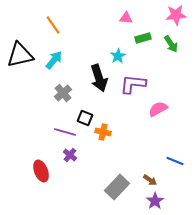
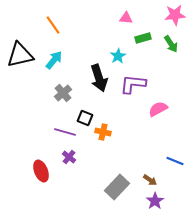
pink star: moved 1 px left
purple cross: moved 1 px left, 2 px down
